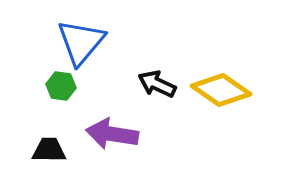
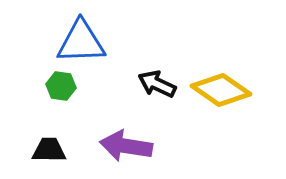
blue triangle: rotated 48 degrees clockwise
purple arrow: moved 14 px right, 12 px down
